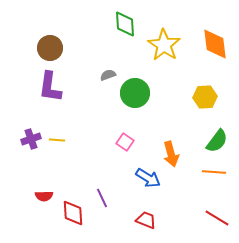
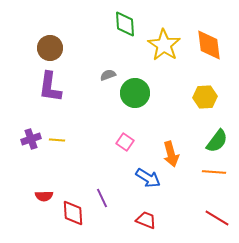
orange diamond: moved 6 px left, 1 px down
